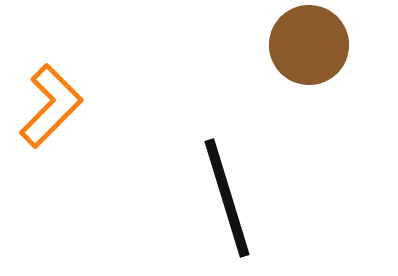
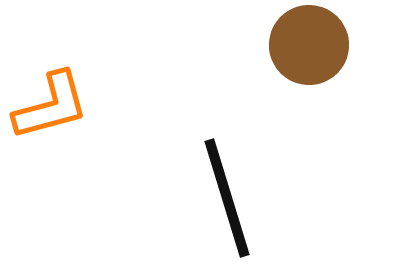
orange L-shape: rotated 30 degrees clockwise
